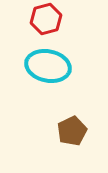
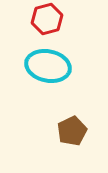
red hexagon: moved 1 px right
